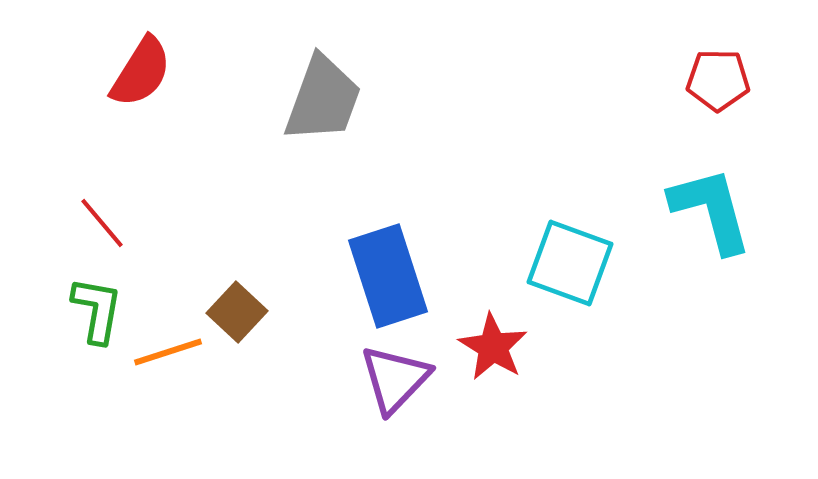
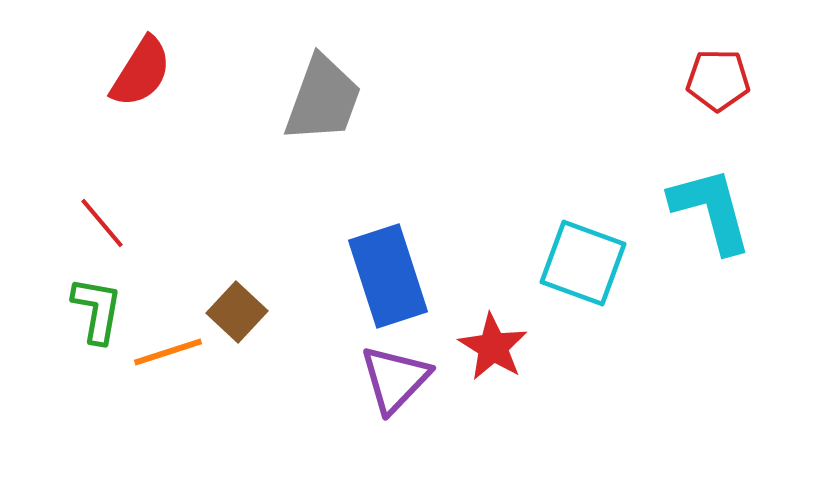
cyan square: moved 13 px right
